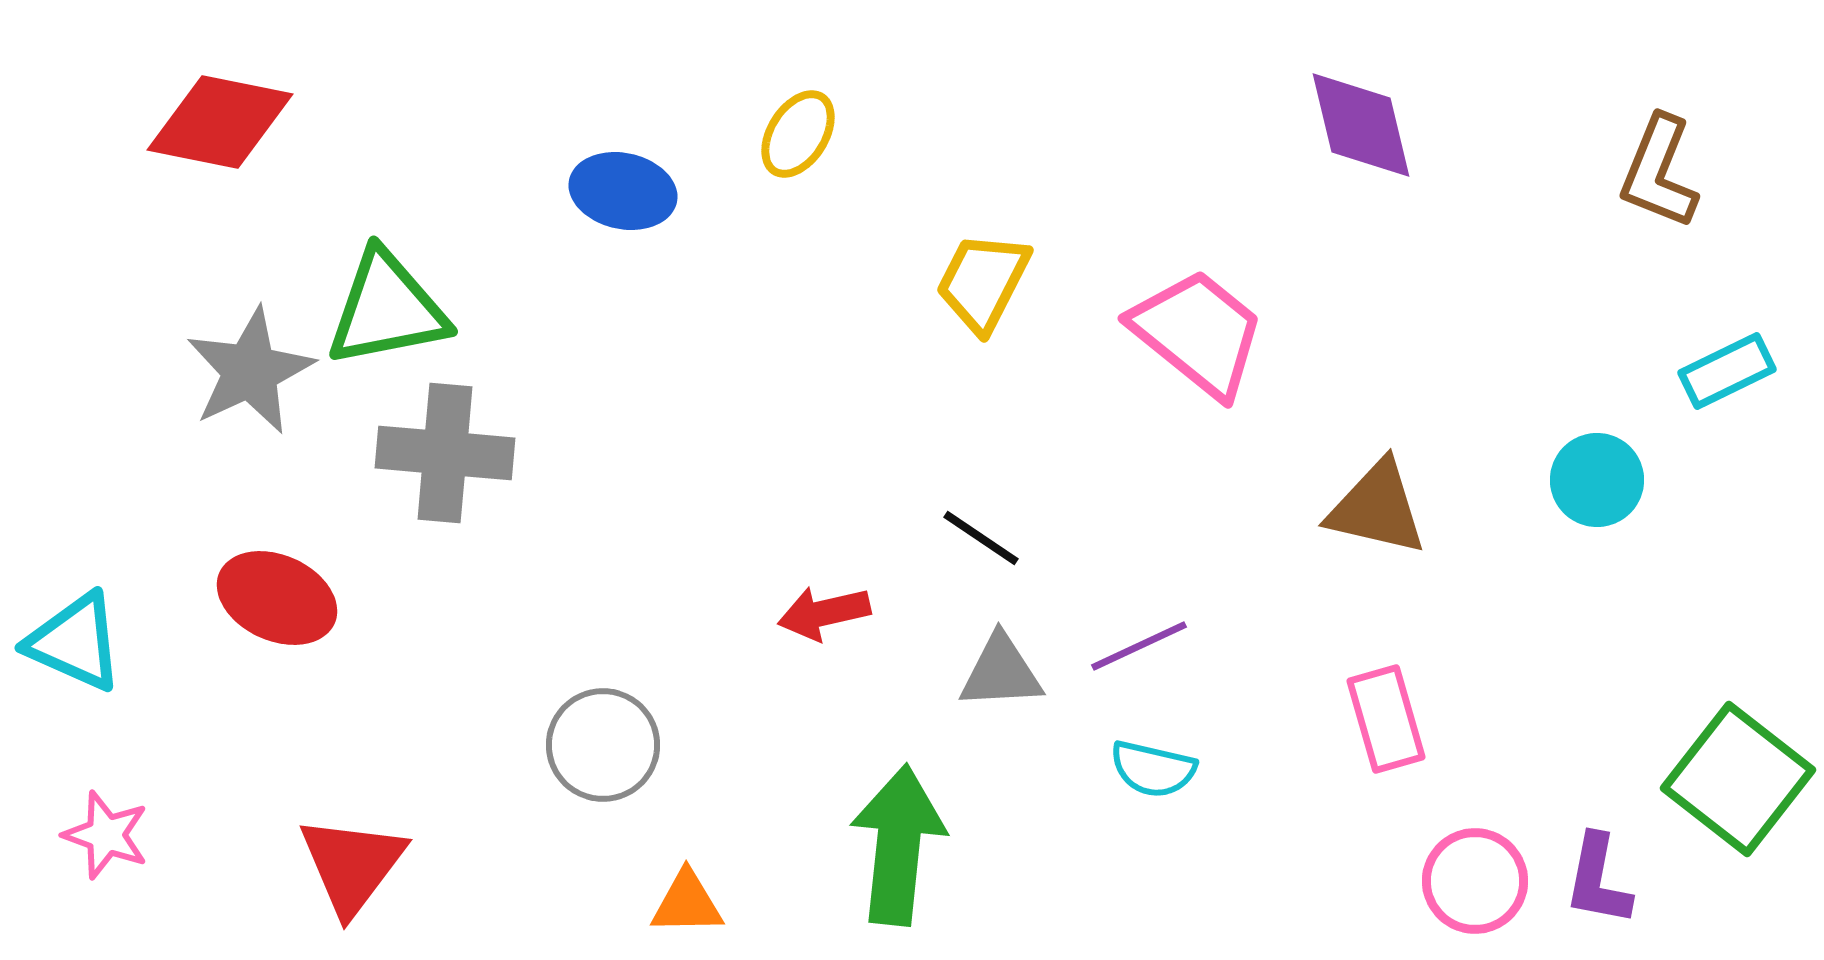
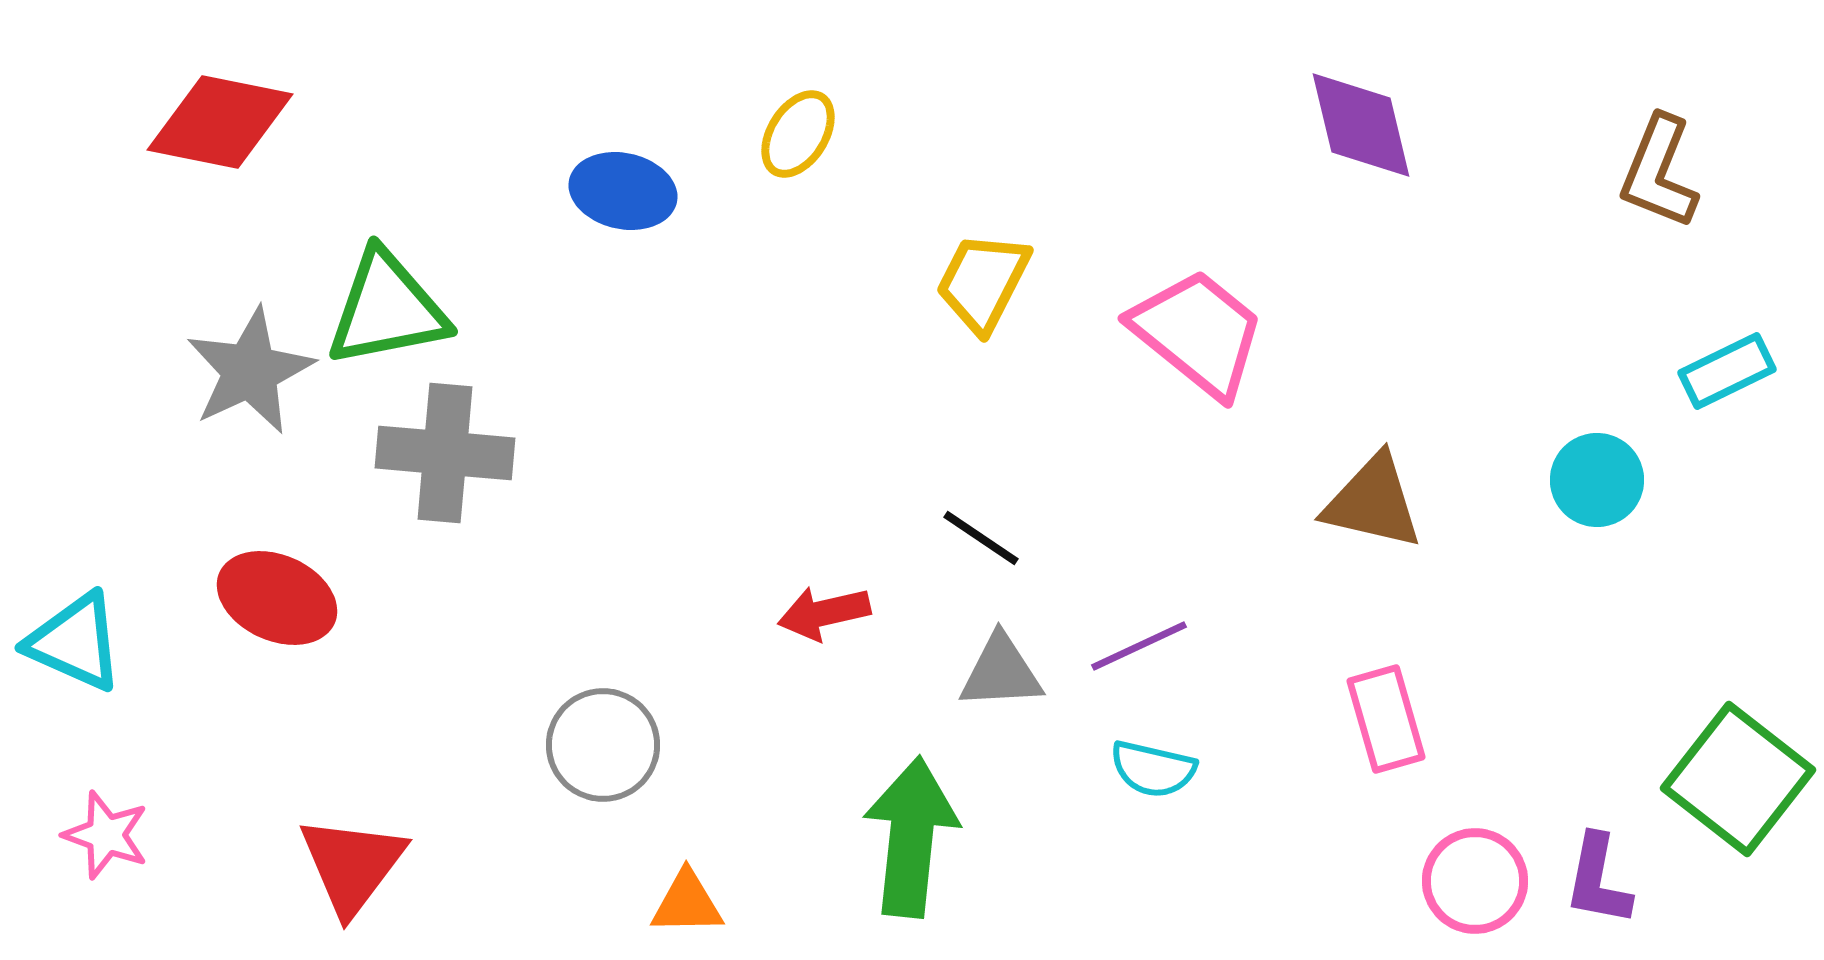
brown triangle: moved 4 px left, 6 px up
green arrow: moved 13 px right, 8 px up
